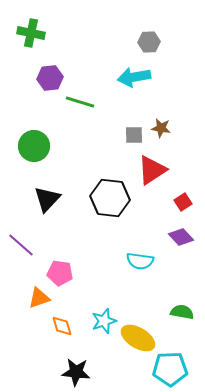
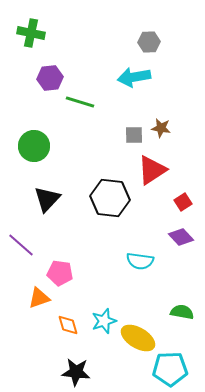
orange diamond: moved 6 px right, 1 px up
